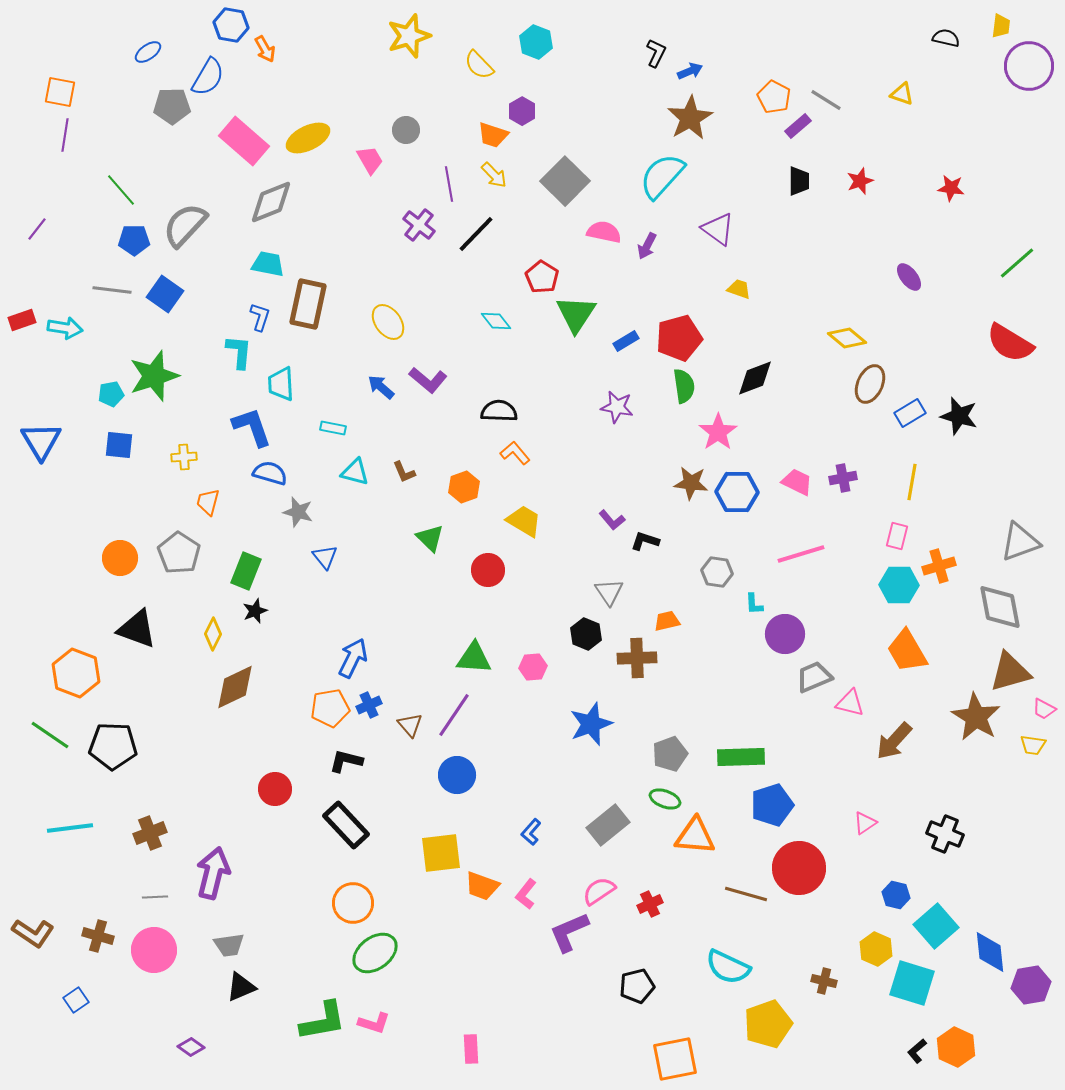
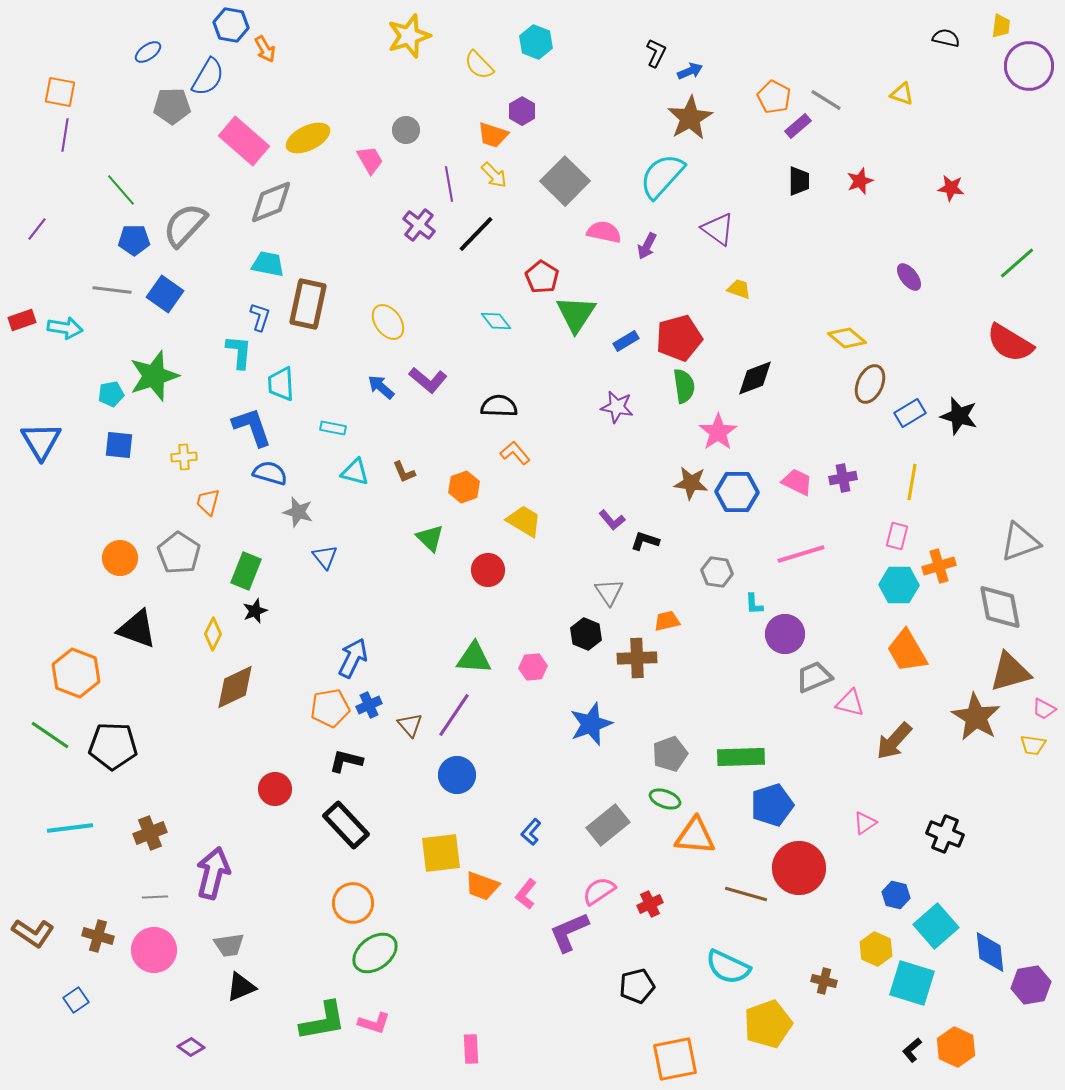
black semicircle at (499, 411): moved 5 px up
black L-shape at (917, 1051): moved 5 px left, 1 px up
